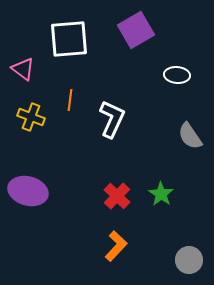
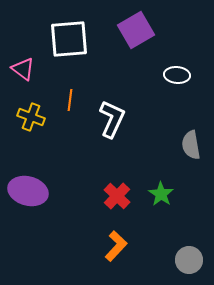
gray semicircle: moved 1 px right, 9 px down; rotated 24 degrees clockwise
